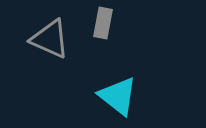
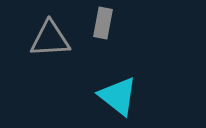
gray triangle: rotated 27 degrees counterclockwise
